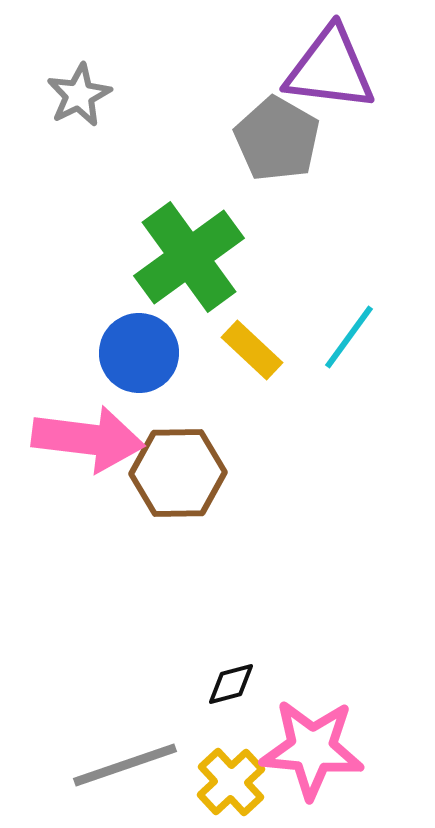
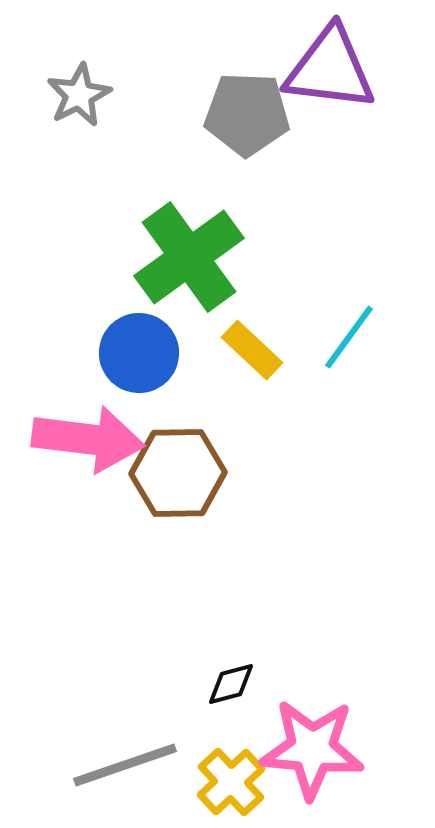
gray pentagon: moved 30 px left, 25 px up; rotated 28 degrees counterclockwise
